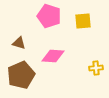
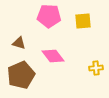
pink pentagon: rotated 15 degrees counterclockwise
pink diamond: rotated 50 degrees clockwise
